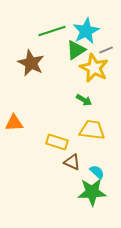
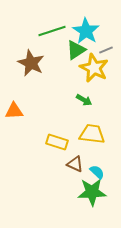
cyan star: rotated 12 degrees counterclockwise
orange triangle: moved 12 px up
yellow trapezoid: moved 4 px down
brown triangle: moved 3 px right, 2 px down
